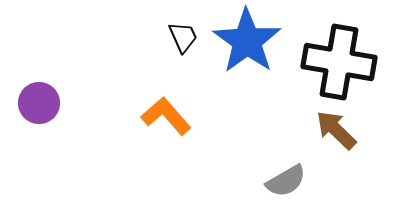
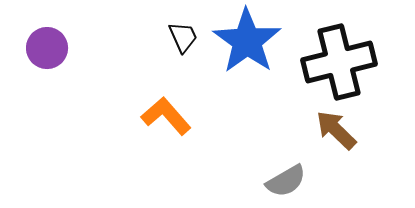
black cross: rotated 24 degrees counterclockwise
purple circle: moved 8 px right, 55 px up
